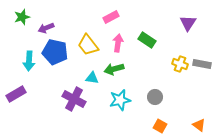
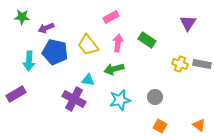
green star: rotated 21 degrees clockwise
cyan triangle: moved 4 px left, 2 px down
